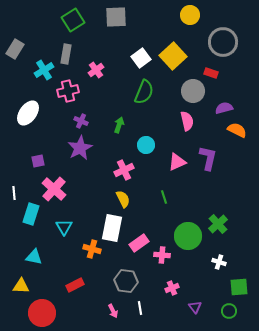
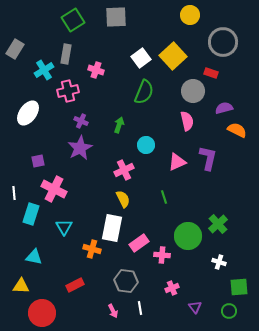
pink cross at (96, 70): rotated 35 degrees counterclockwise
pink cross at (54, 189): rotated 15 degrees counterclockwise
